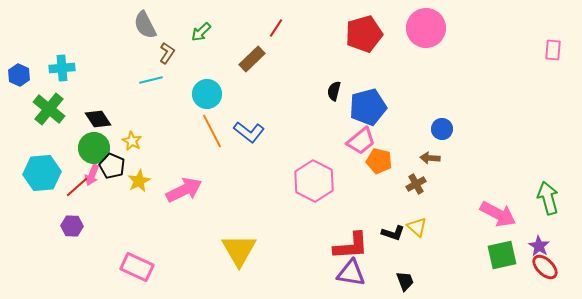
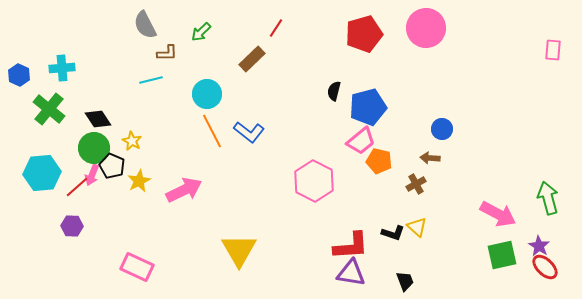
brown L-shape at (167, 53): rotated 55 degrees clockwise
